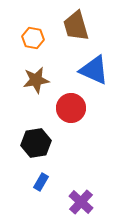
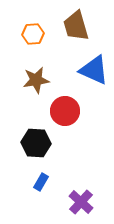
orange hexagon: moved 4 px up; rotated 15 degrees counterclockwise
red circle: moved 6 px left, 3 px down
black hexagon: rotated 12 degrees clockwise
